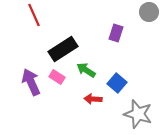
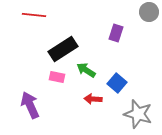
red line: rotated 60 degrees counterclockwise
pink rectangle: rotated 21 degrees counterclockwise
purple arrow: moved 1 px left, 23 px down
